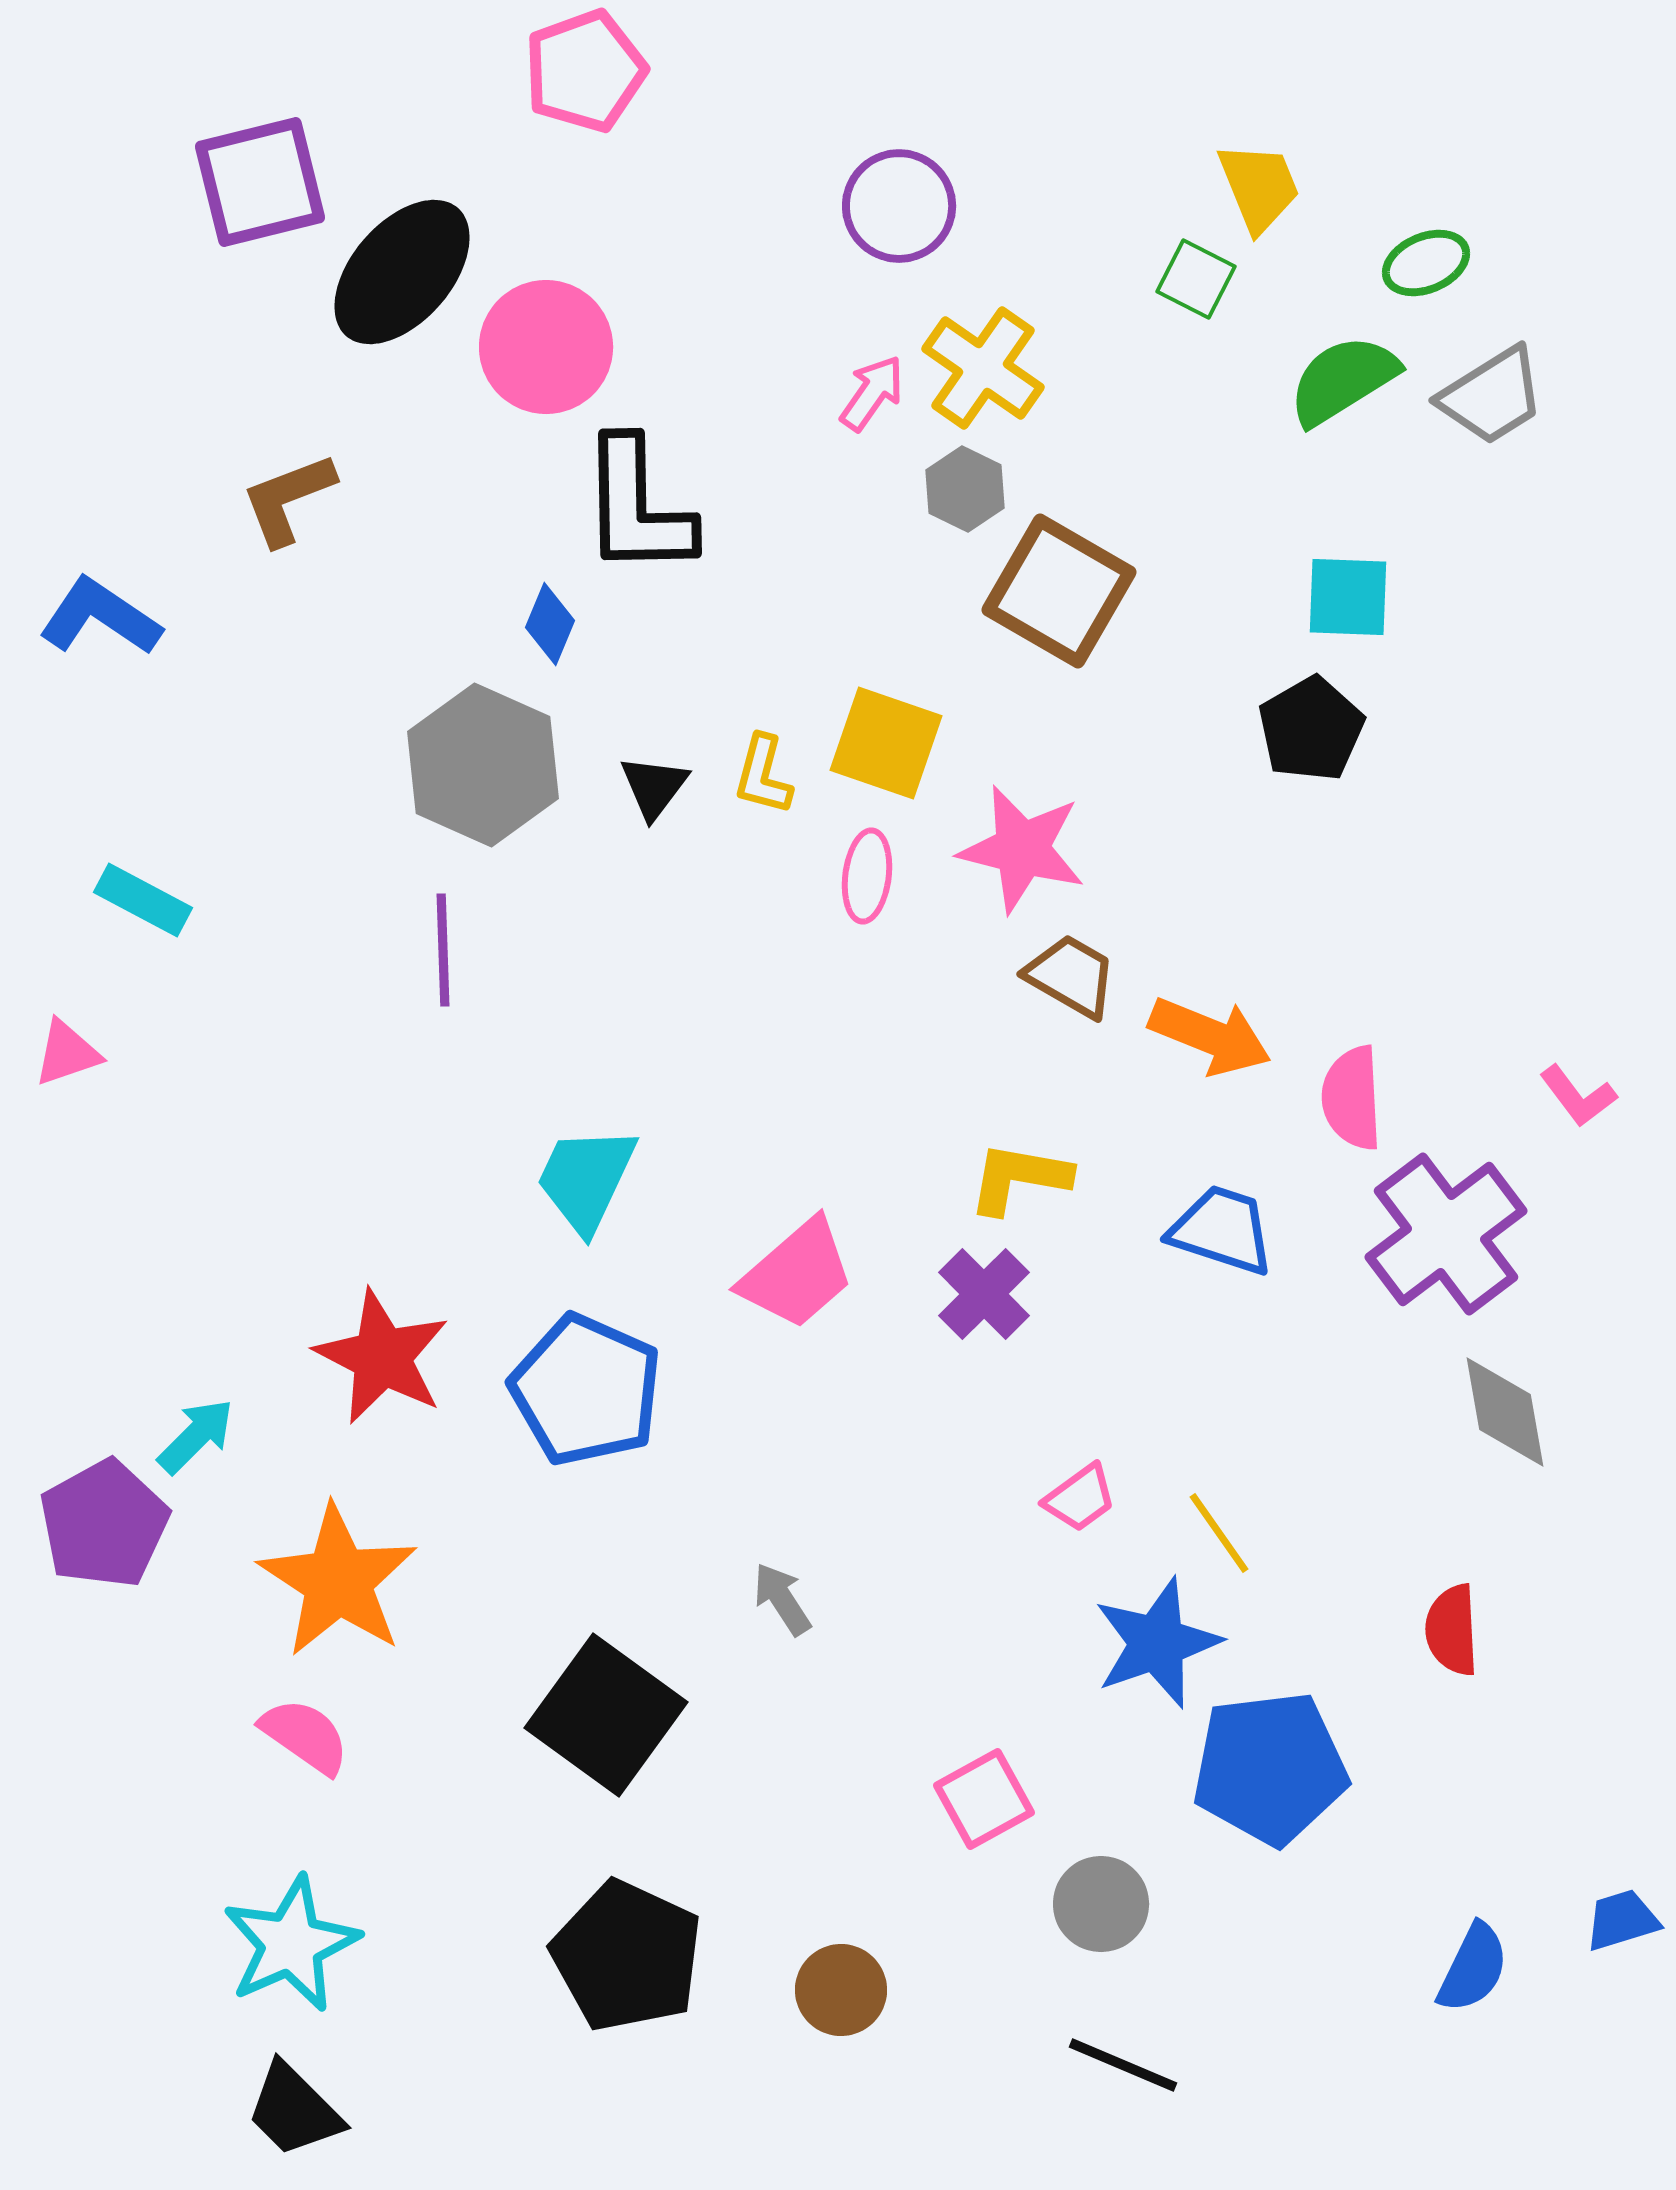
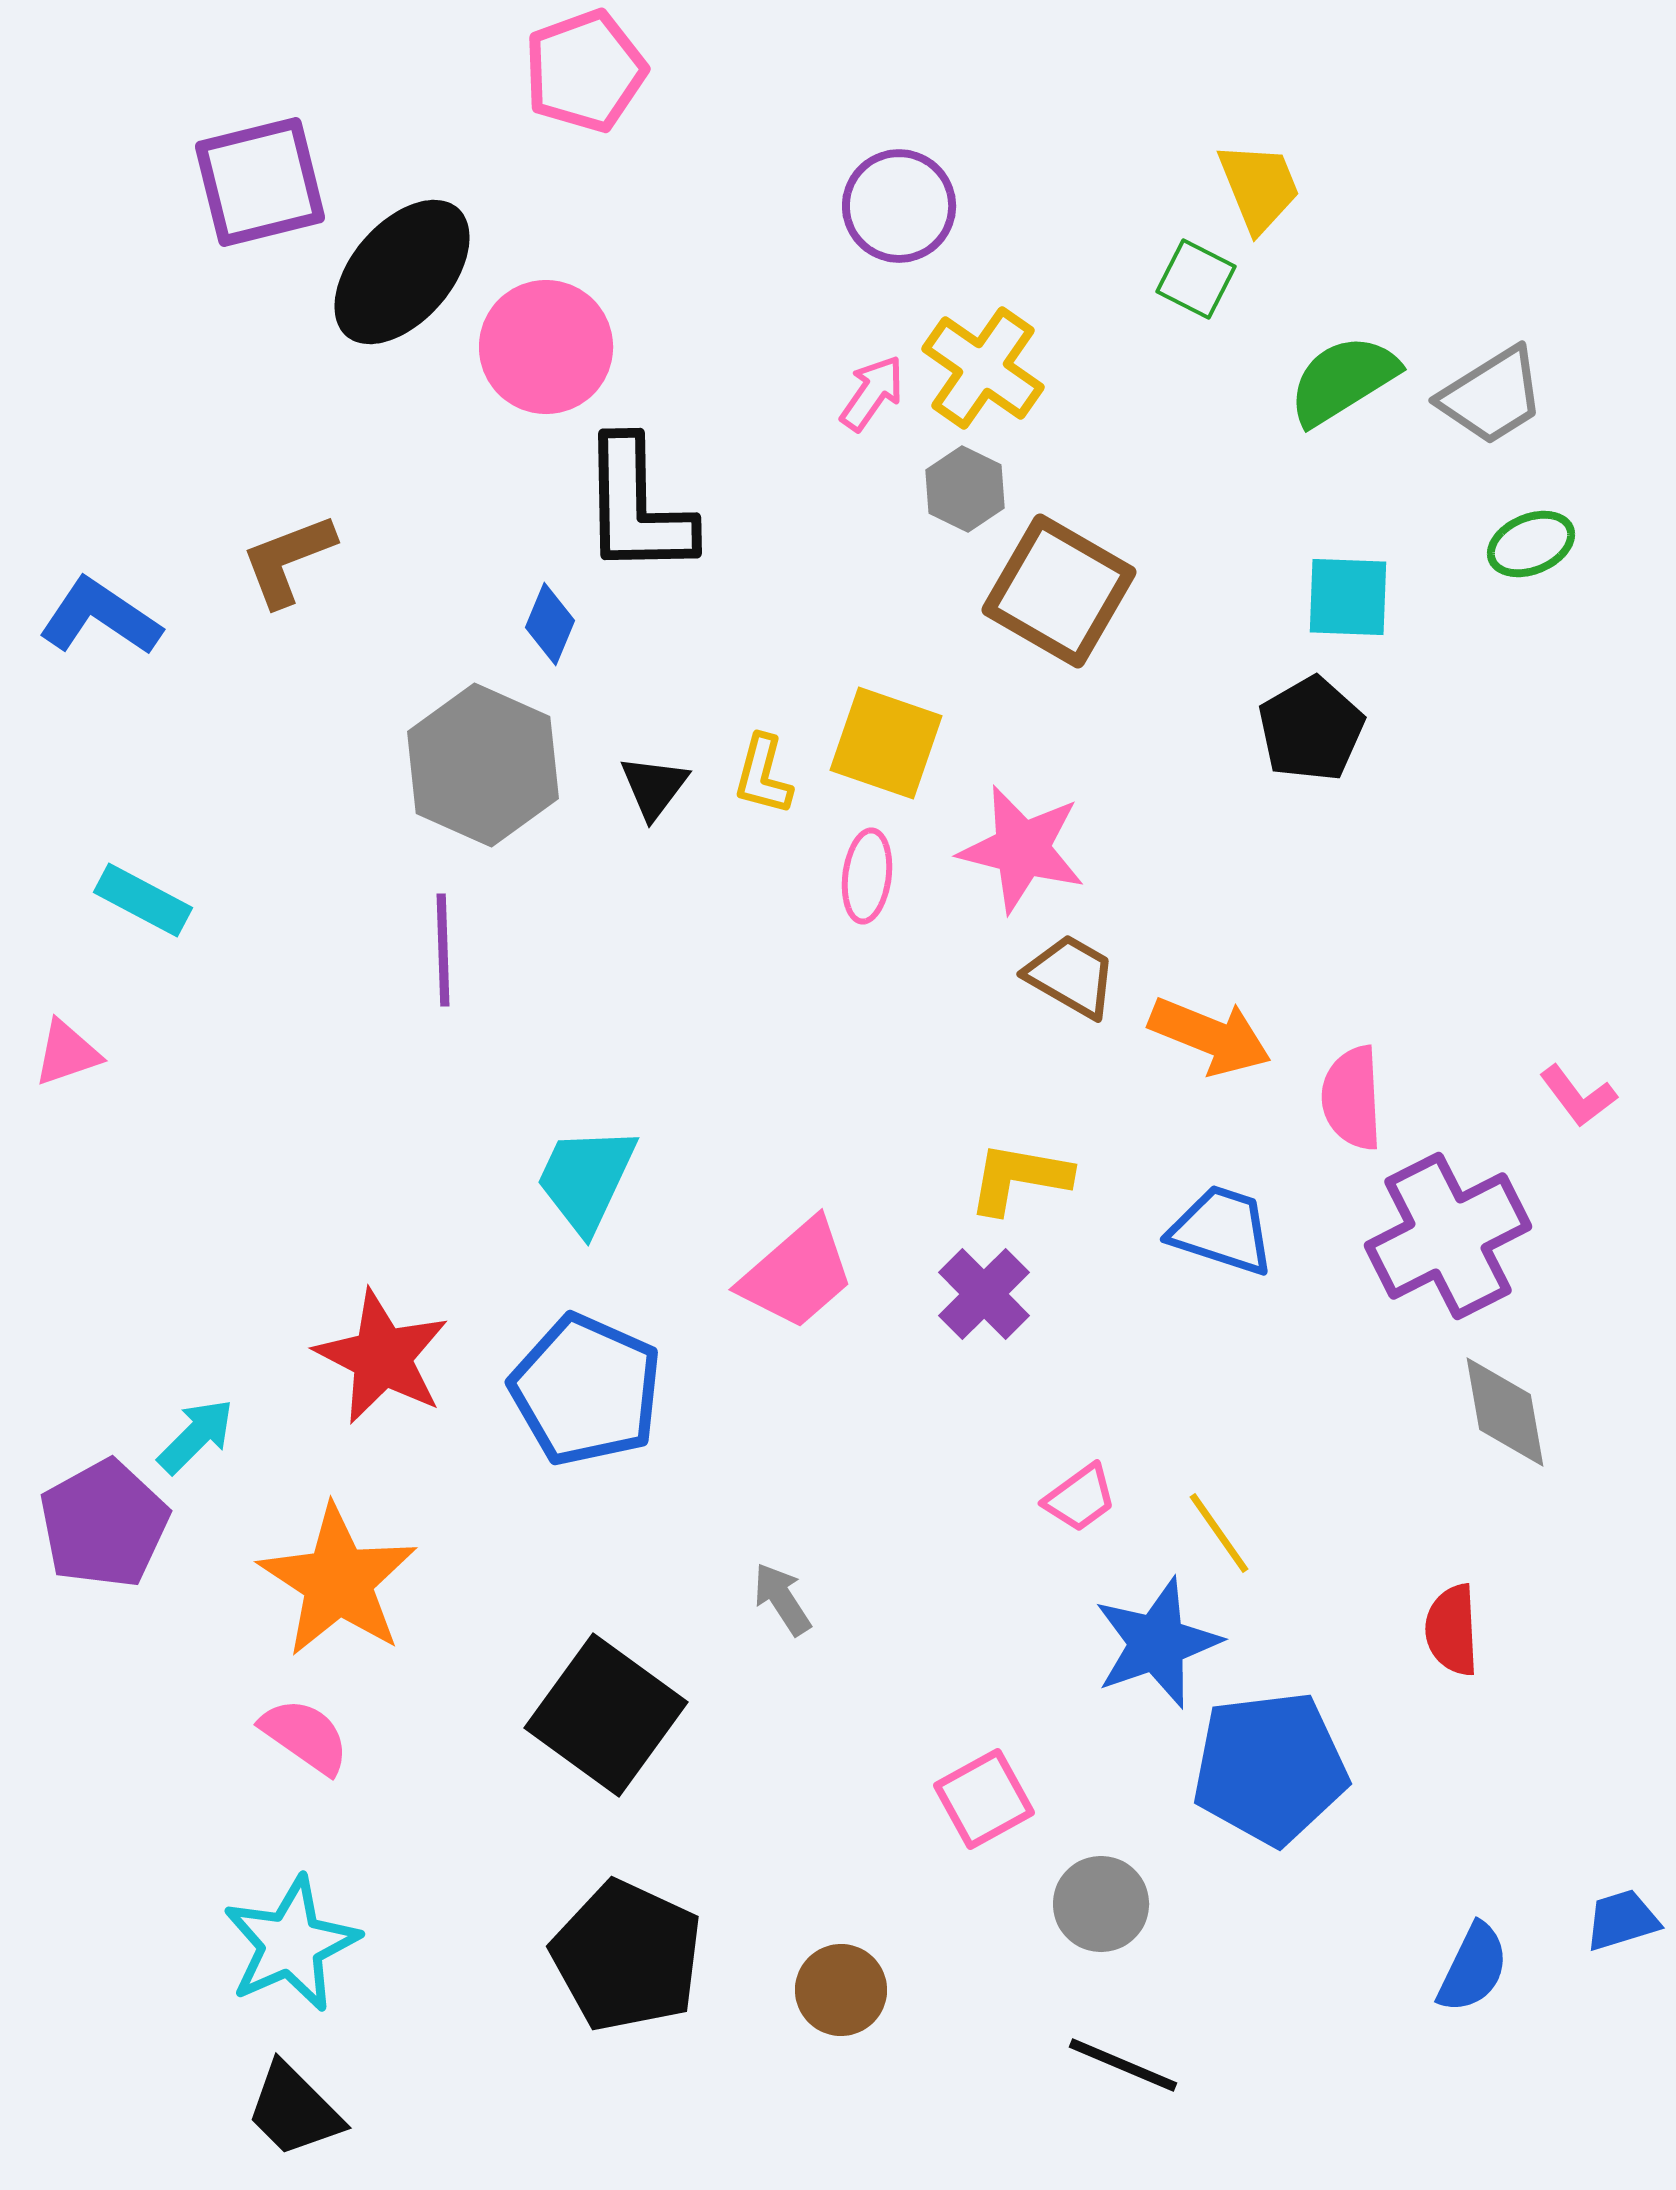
green ellipse at (1426, 263): moved 105 px right, 281 px down
brown L-shape at (288, 499): moved 61 px down
purple cross at (1446, 1234): moved 2 px right, 2 px down; rotated 10 degrees clockwise
